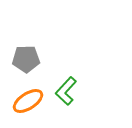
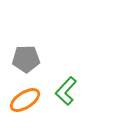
orange ellipse: moved 3 px left, 1 px up
